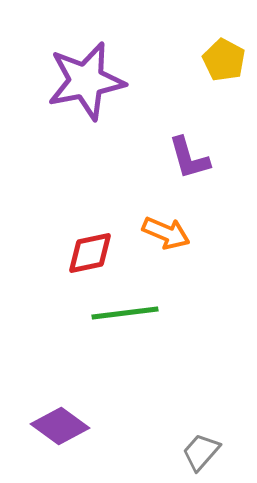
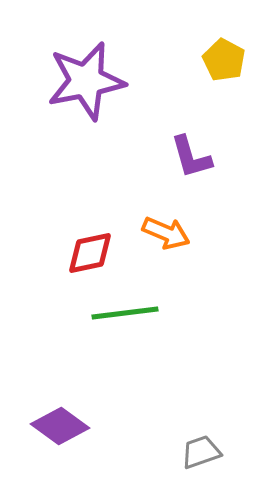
purple L-shape: moved 2 px right, 1 px up
gray trapezoid: rotated 30 degrees clockwise
